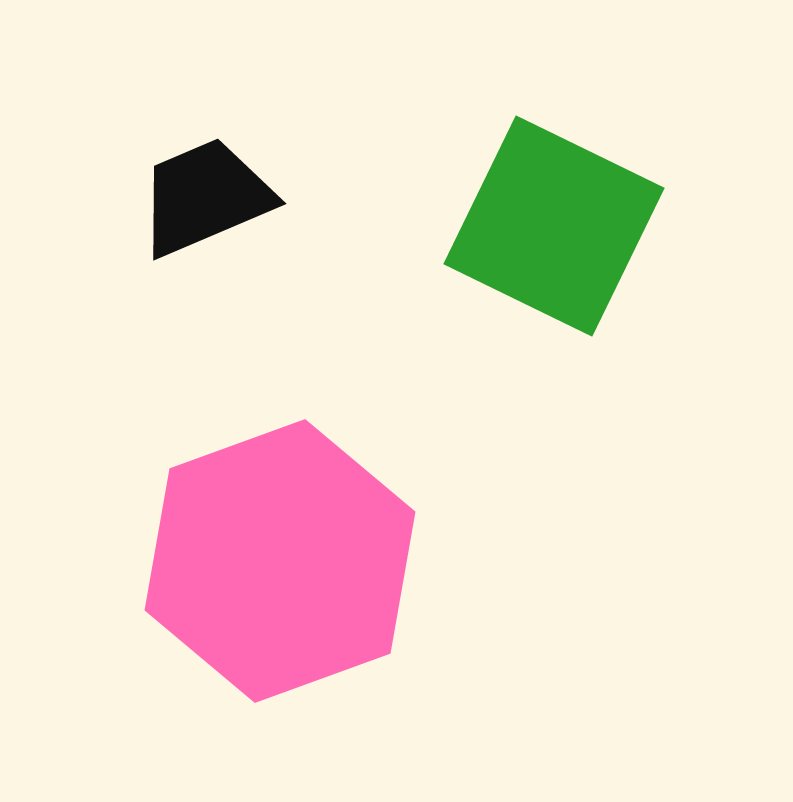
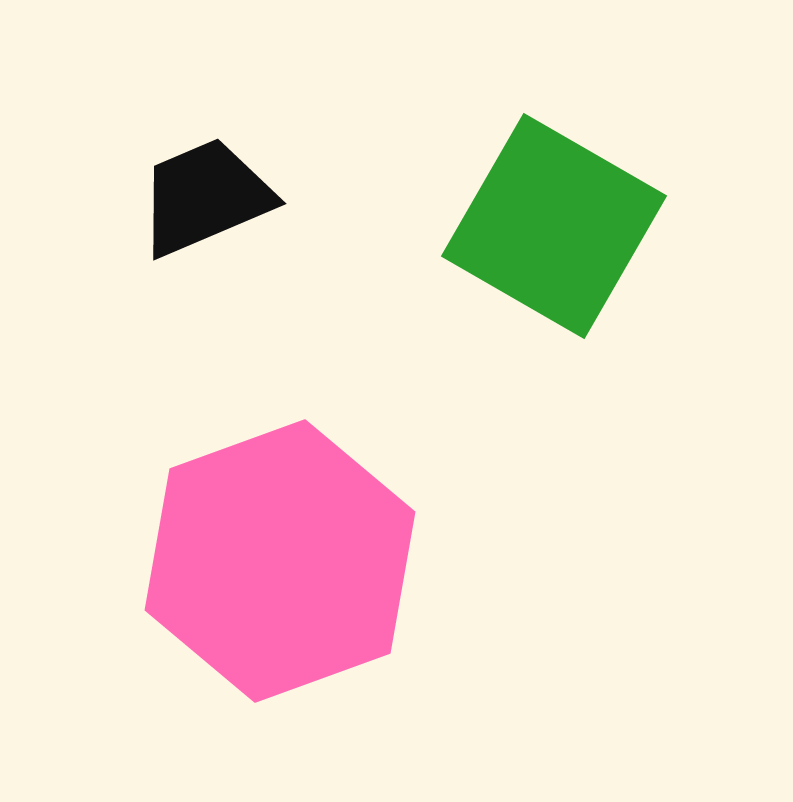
green square: rotated 4 degrees clockwise
